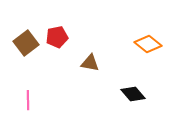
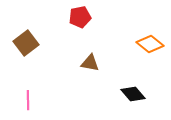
red pentagon: moved 23 px right, 20 px up
orange diamond: moved 2 px right
